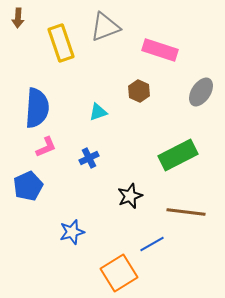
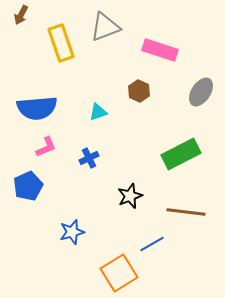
brown arrow: moved 3 px right, 3 px up; rotated 24 degrees clockwise
blue semicircle: rotated 81 degrees clockwise
green rectangle: moved 3 px right, 1 px up
